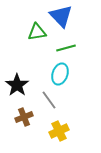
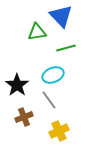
cyan ellipse: moved 7 px left, 1 px down; rotated 50 degrees clockwise
